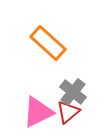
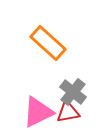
red triangle: rotated 30 degrees clockwise
